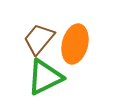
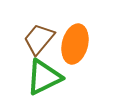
green triangle: moved 1 px left
